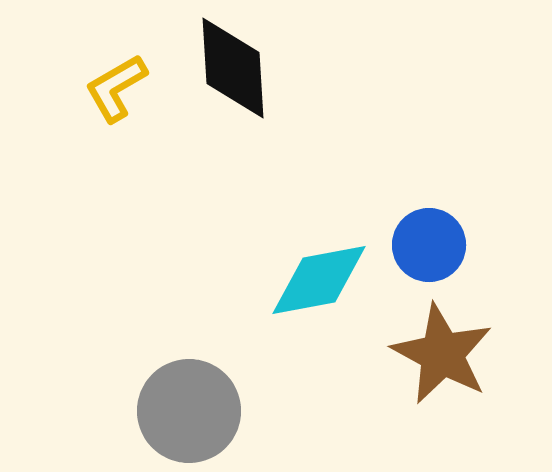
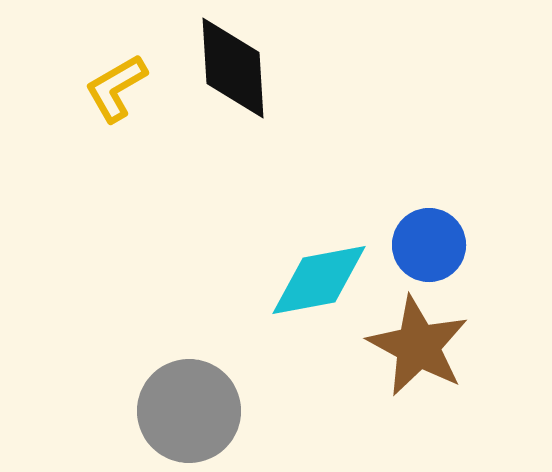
brown star: moved 24 px left, 8 px up
